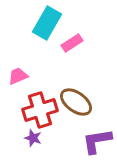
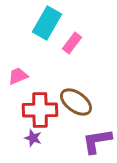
pink rectangle: rotated 20 degrees counterclockwise
red cross: rotated 16 degrees clockwise
